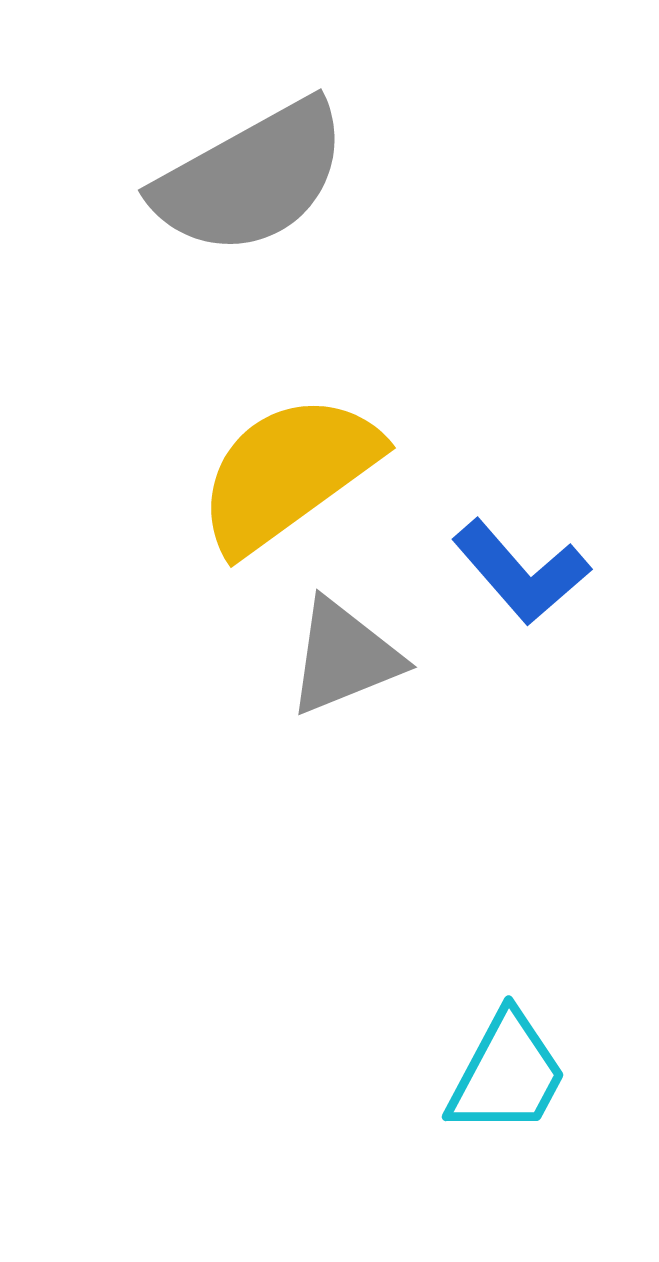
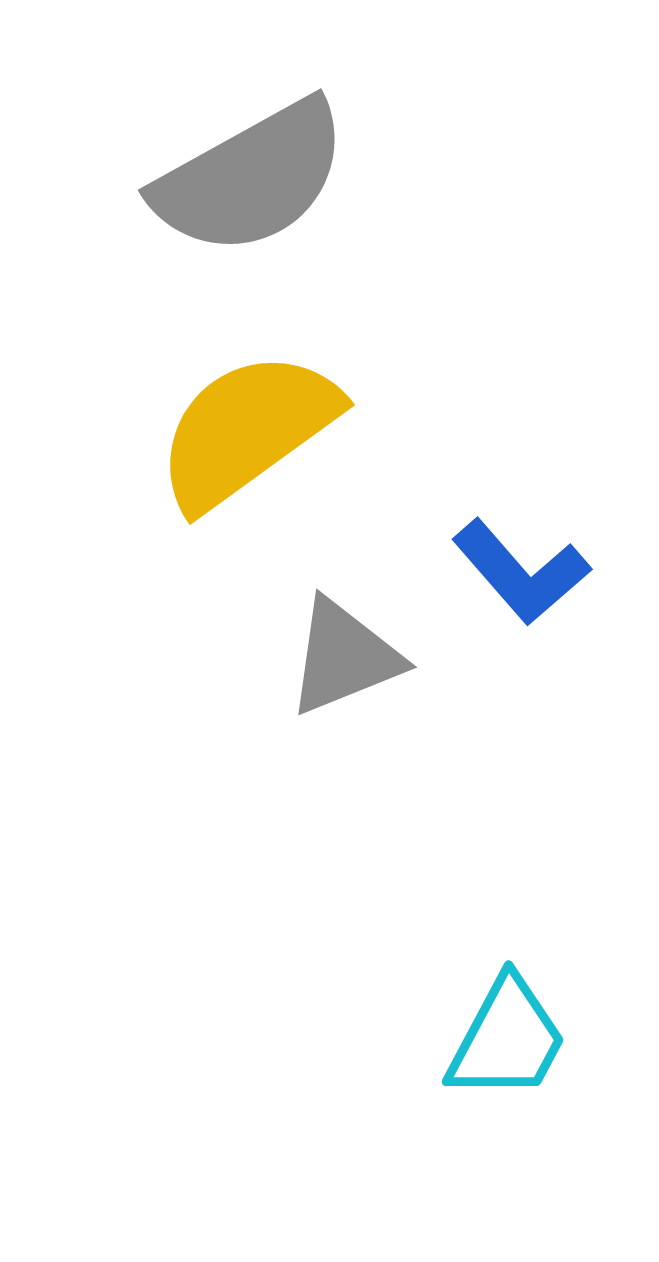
yellow semicircle: moved 41 px left, 43 px up
cyan trapezoid: moved 35 px up
